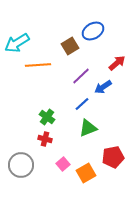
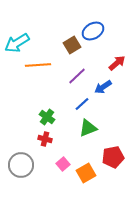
brown square: moved 2 px right, 1 px up
purple line: moved 4 px left
